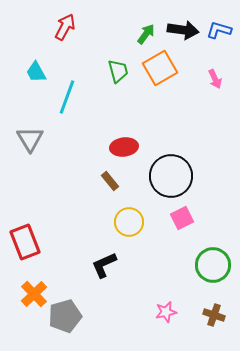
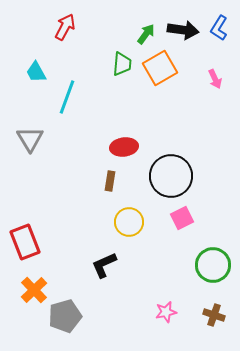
blue L-shape: moved 2 px up; rotated 75 degrees counterclockwise
green trapezoid: moved 4 px right, 7 px up; rotated 20 degrees clockwise
brown rectangle: rotated 48 degrees clockwise
orange cross: moved 4 px up
